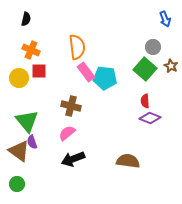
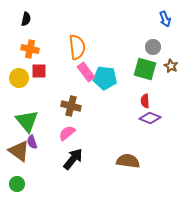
orange cross: moved 1 px left, 1 px up; rotated 12 degrees counterclockwise
green square: rotated 25 degrees counterclockwise
black arrow: rotated 150 degrees clockwise
